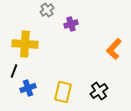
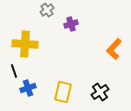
black line: rotated 40 degrees counterclockwise
black cross: moved 1 px right, 1 px down
